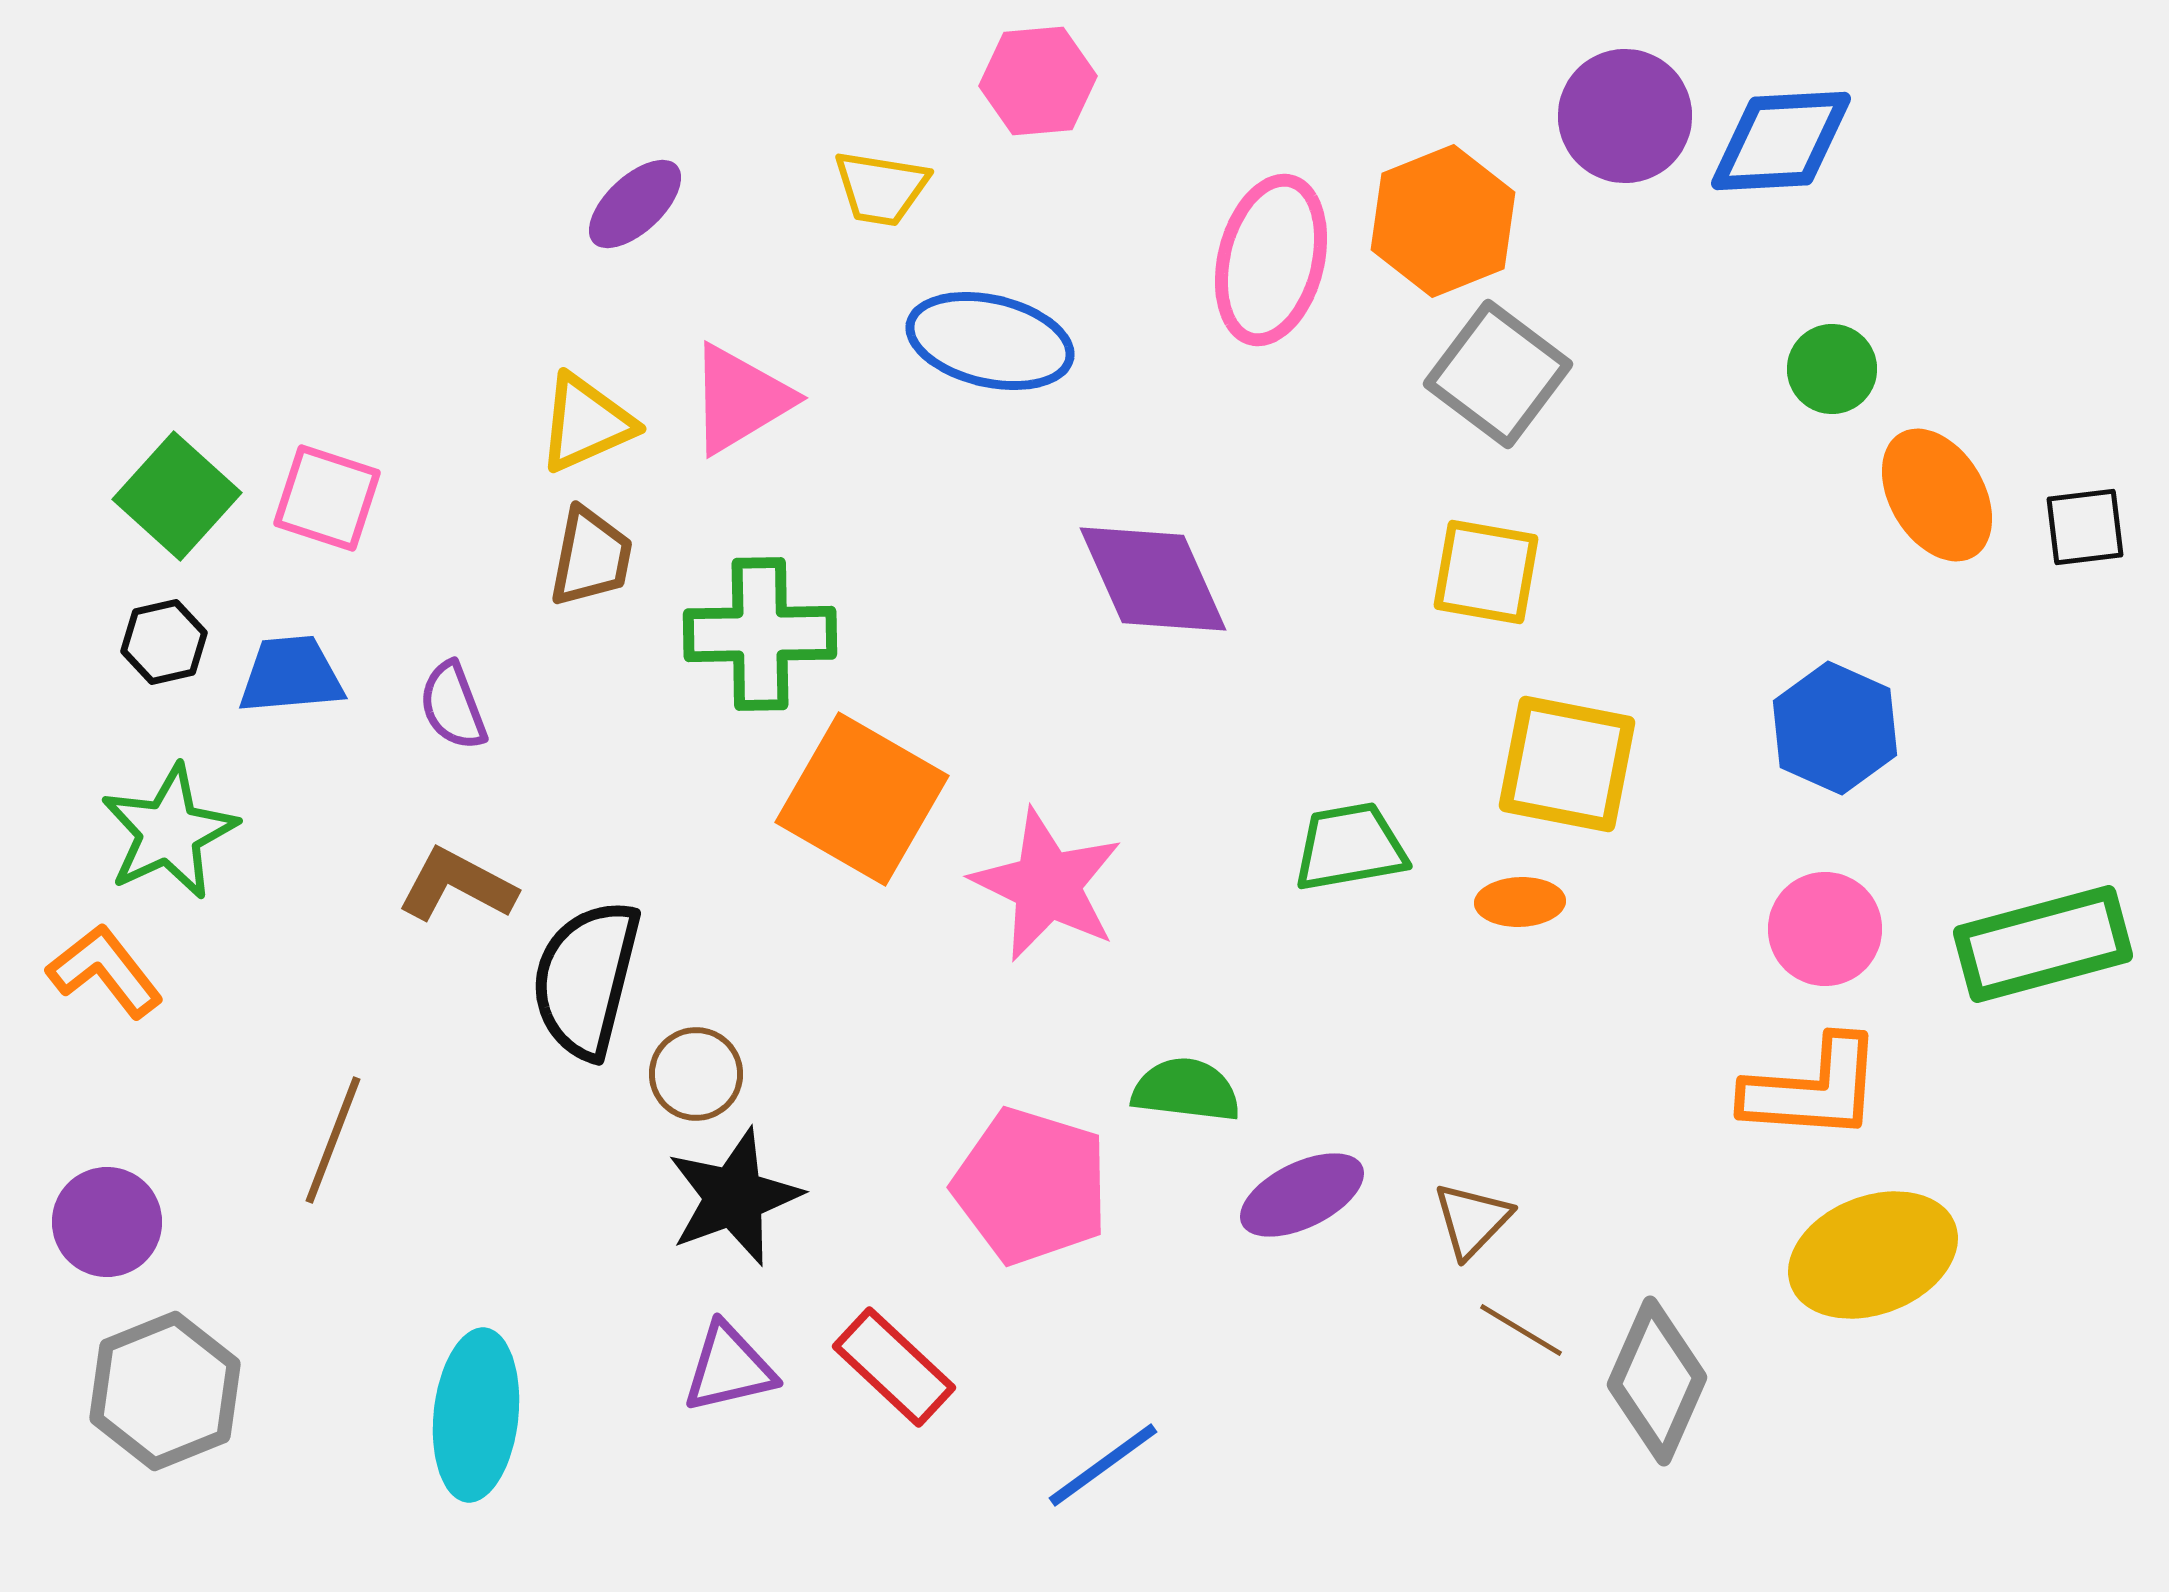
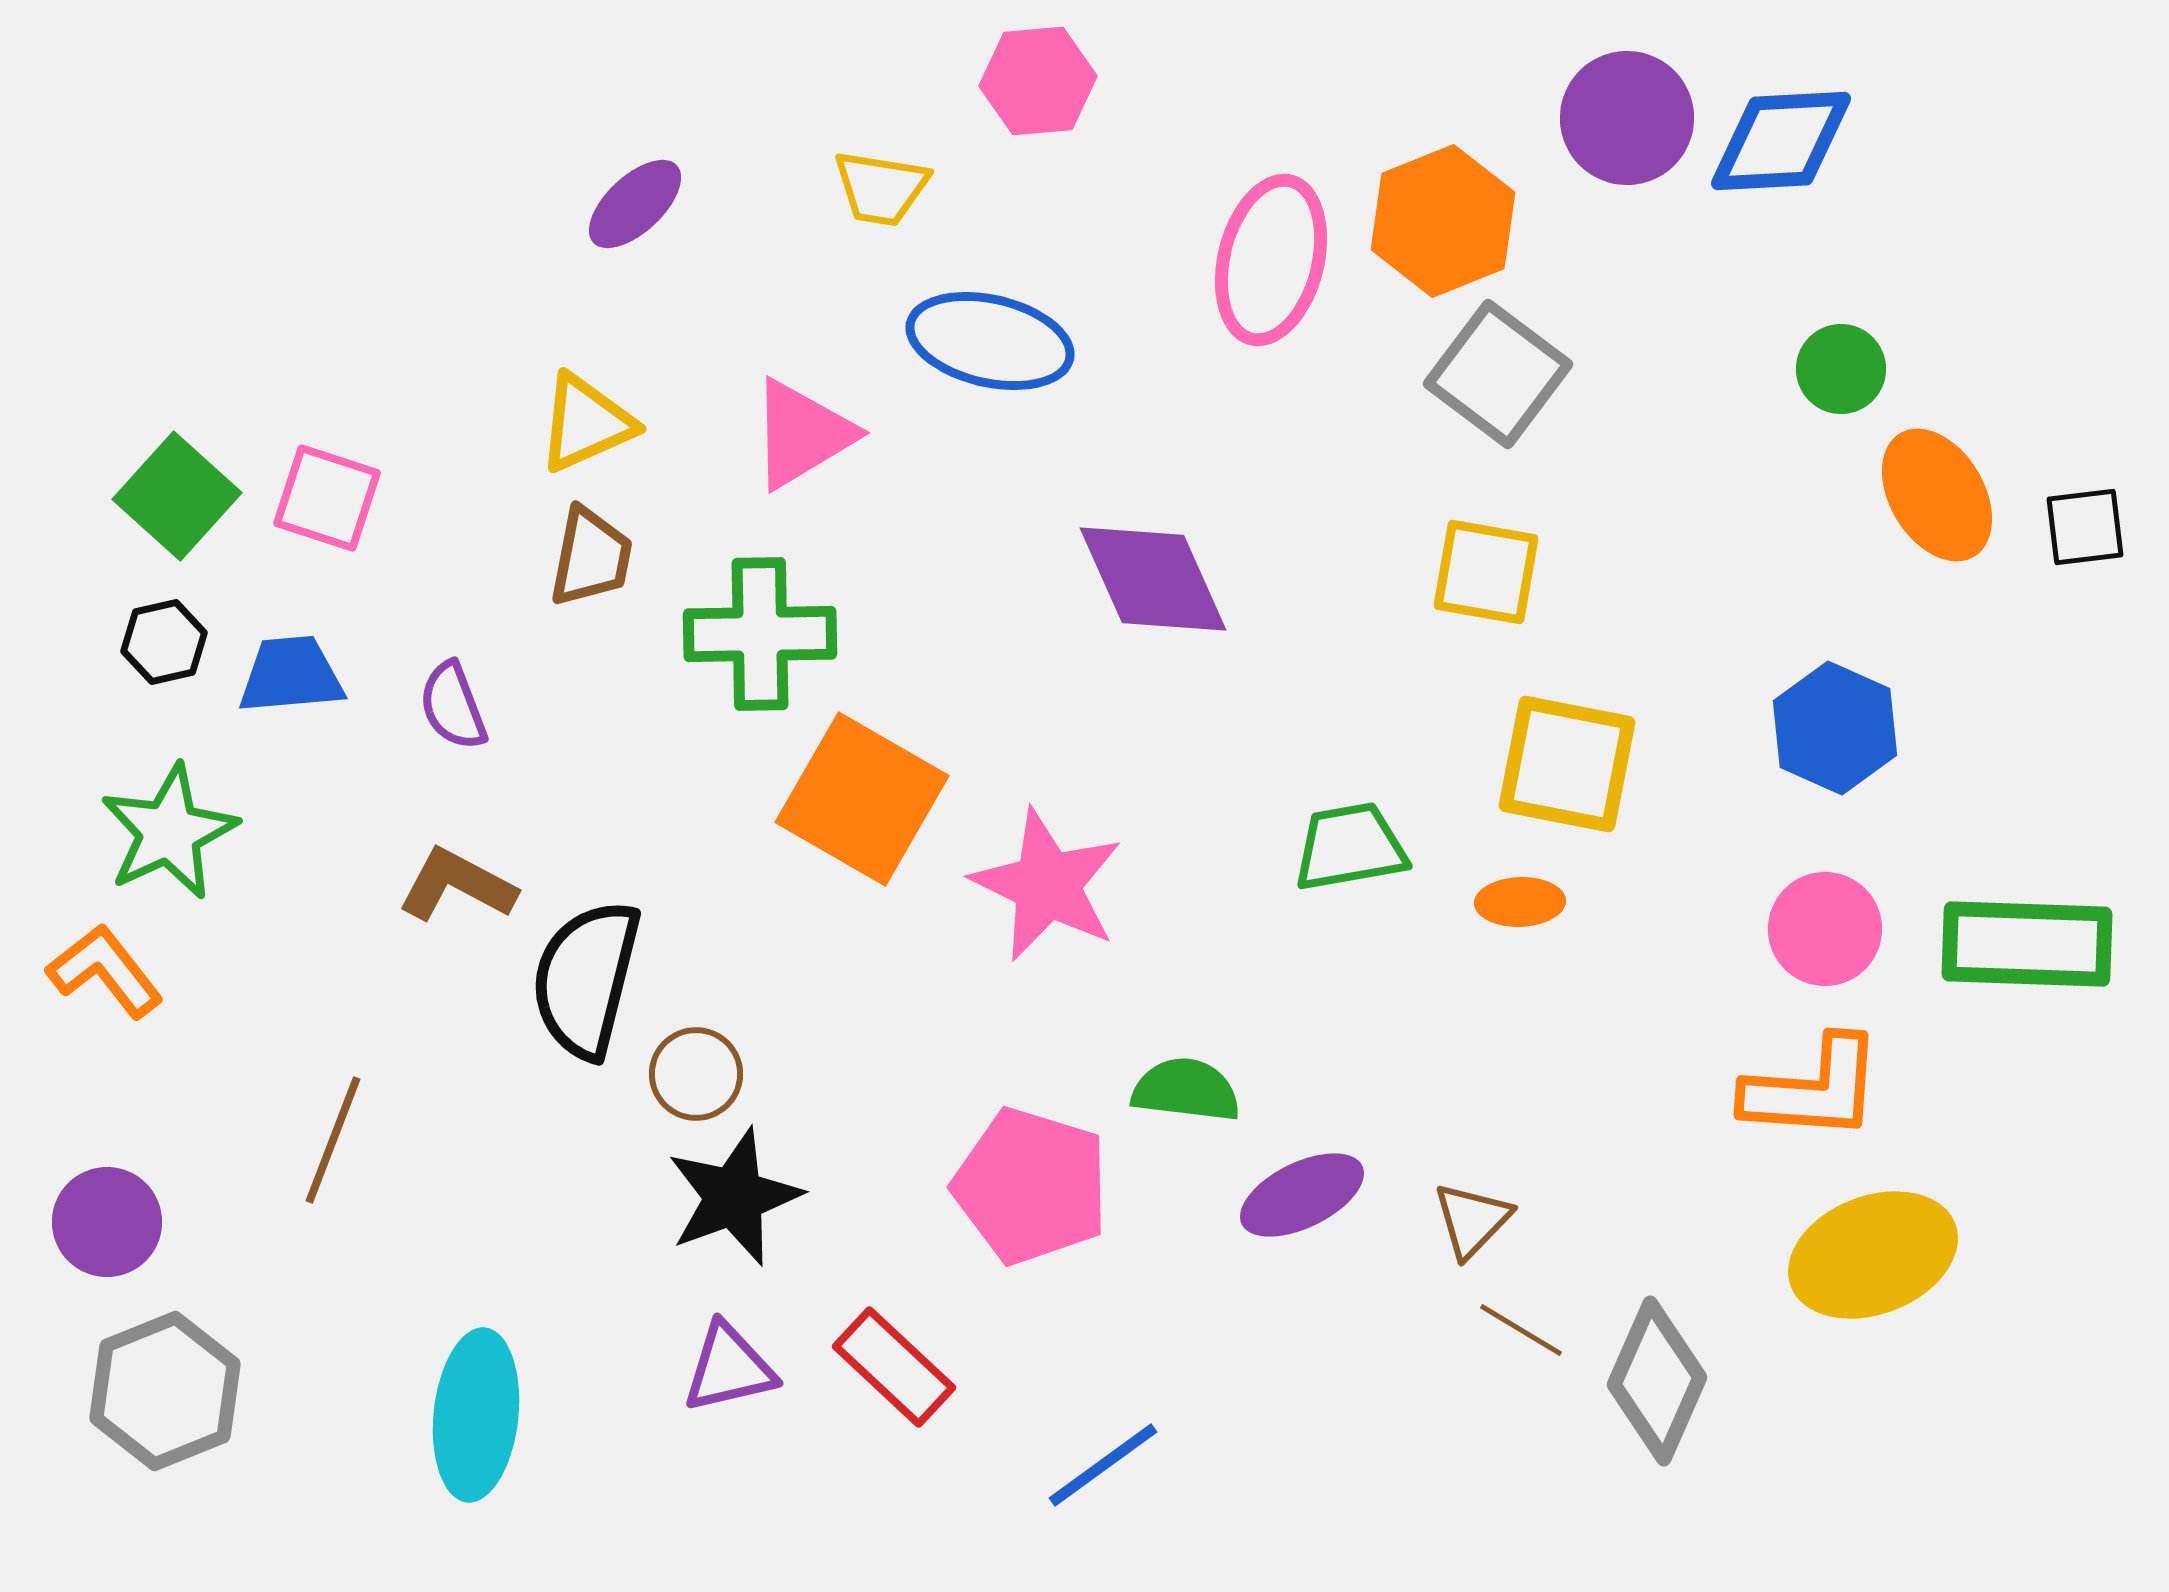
purple circle at (1625, 116): moved 2 px right, 2 px down
green circle at (1832, 369): moved 9 px right
pink triangle at (740, 399): moved 62 px right, 35 px down
green rectangle at (2043, 944): moved 16 px left; rotated 17 degrees clockwise
